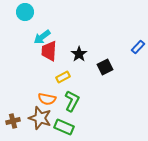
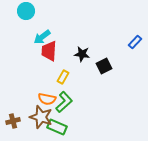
cyan circle: moved 1 px right, 1 px up
blue rectangle: moved 3 px left, 5 px up
black star: moved 3 px right; rotated 28 degrees counterclockwise
black square: moved 1 px left, 1 px up
yellow rectangle: rotated 32 degrees counterclockwise
green L-shape: moved 8 px left, 1 px down; rotated 20 degrees clockwise
brown star: moved 1 px right, 1 px up
green rectangle: moved 7 px left
